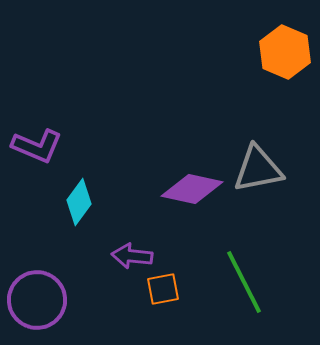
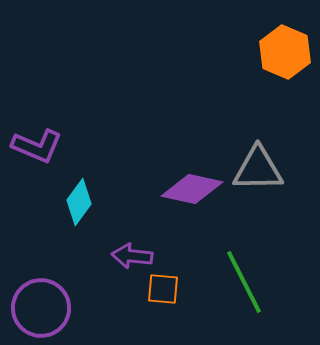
gray triangle: rotated 10 degrees clockwise
orange square: rotated 16 degrees clockwise
purple circle: moved 4 px right, 8 px down
